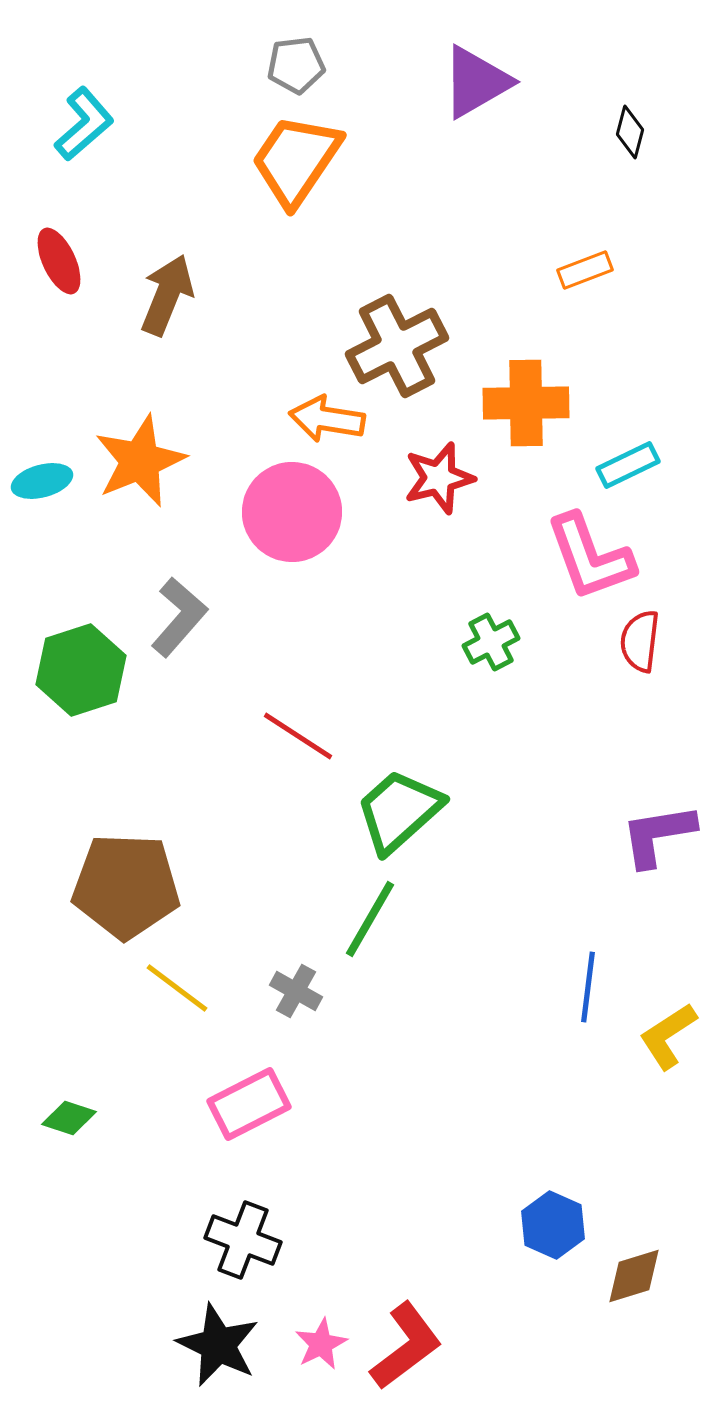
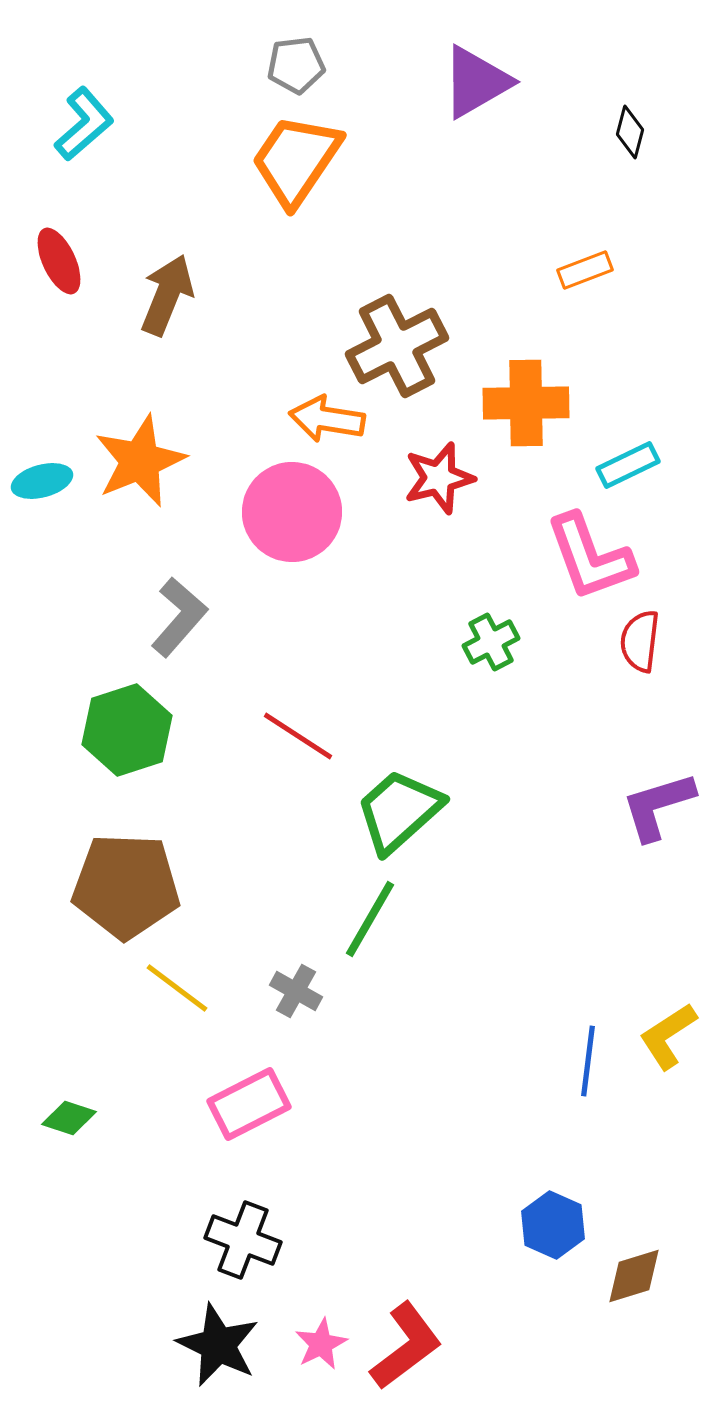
green hexagon: moved 46 px right, 60 px down
purple L-shape: moved 29 px up; rotated 8 degrees counterclockwise
blue line: moved 74 px down
